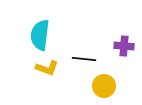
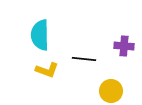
cyan semicircle: rotated 8 degrees counterclockwise
yellow L-shape: moved 2 px down
yellow circle: moved 7 px right, 5 px down
